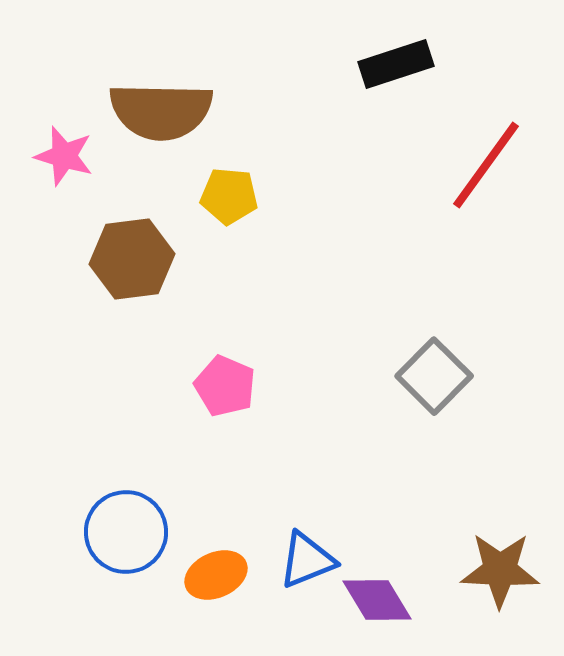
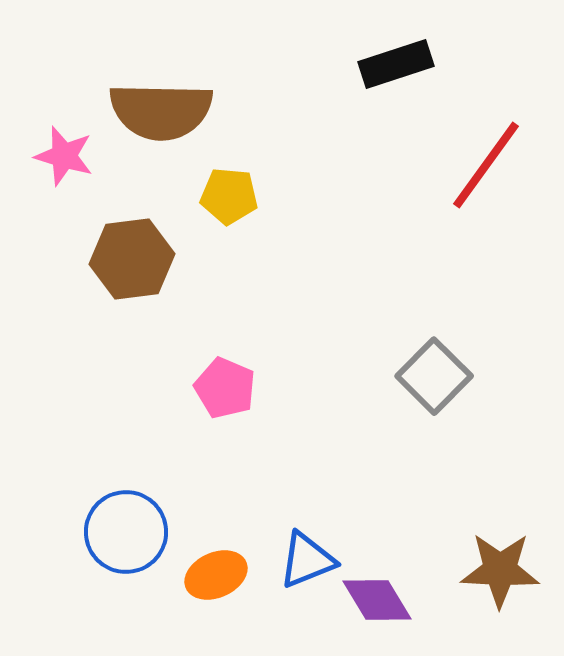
pink pentagon: moved 2 px down
